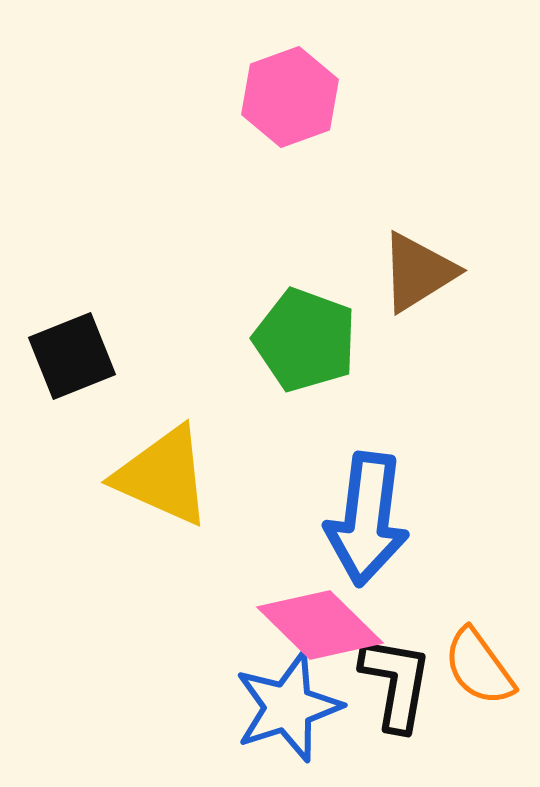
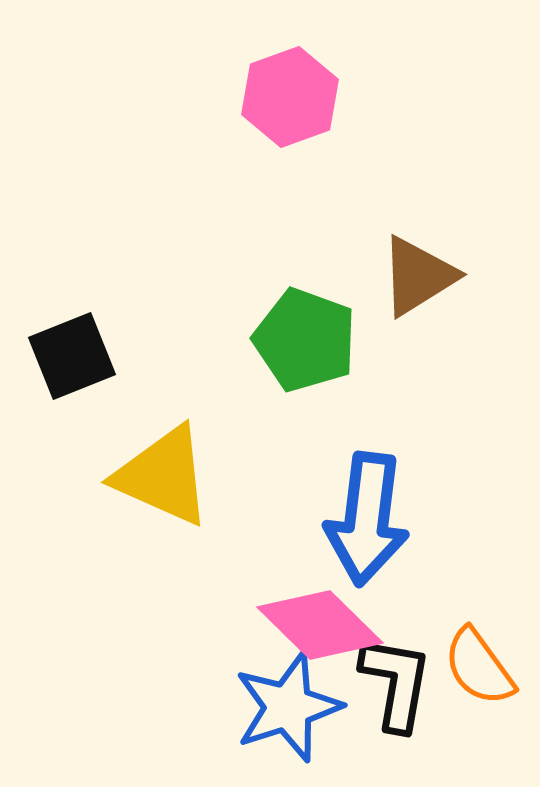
brown triangle: moved 4 px down
